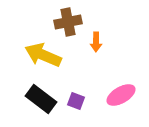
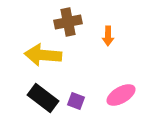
orange arrow: moved 12 px right, 6 px up
yellow arrow: rotated 18 degrees counterclockwise
black rectangle: moved 2 px right, 1 px up
